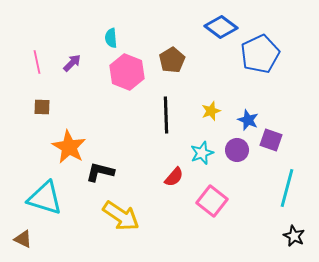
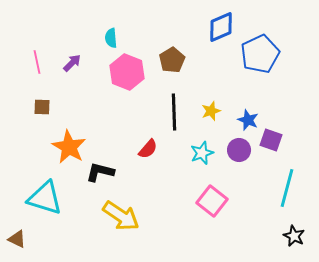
blue diamond: rotated 60 degrees counterclockwise
black line: moved 8 px right, 3 px up
purple circle: moved 2 px right
red semicircle: moved 26 px left, 28 px up
brown triangle: moved 6 px left
